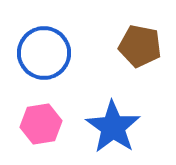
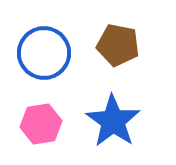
brown pentagon: moved 22 px left, 1 px up
blue star: moved 6 px up
